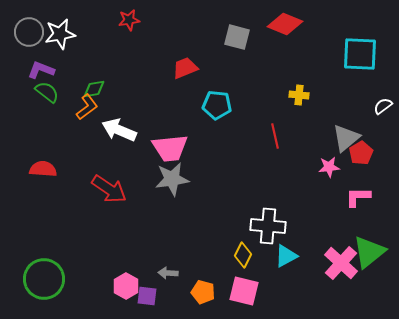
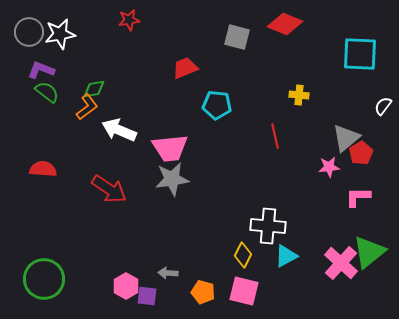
white semicircle: rotated 18 degrees counterclockwise
